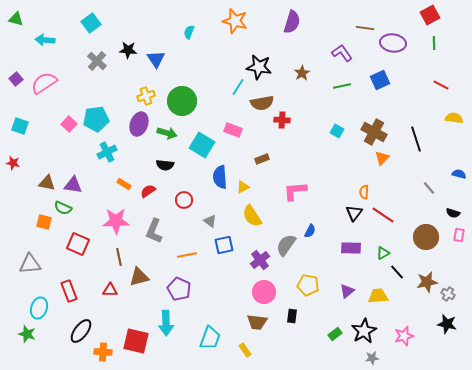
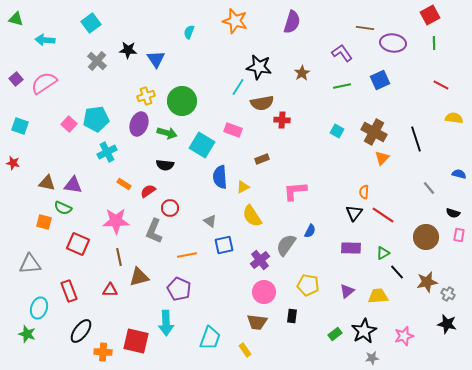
red circle at (184, 200): moved 14 px left, 8 px down
